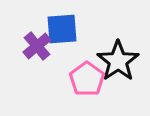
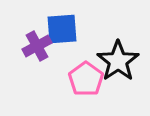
purple cross: rotated 12 degrees clockwise
pink pentagon: moved 1 px left
